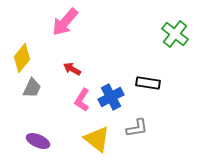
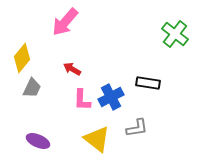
pink L-shape: rotated 30 degrees counterclockwise
